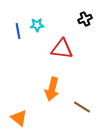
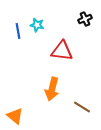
cyan star: rotated 16 degrees clockwise
red triangle: moved 2 px down
orange triangle: moved 4 px left, 2 px up
